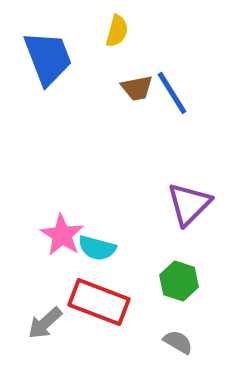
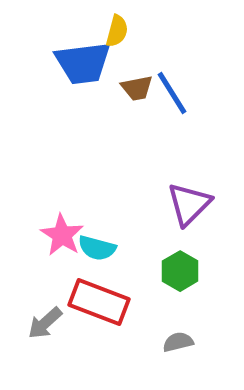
blue trapezoid: moved 35 px right, 5 px down; rotated 104 degrees clockwise
green hexagon: moved 1 px right, 10 px up; rotated 12 degrees clockwise
gray semicircle: rotated 44 degrees counterclockwise
